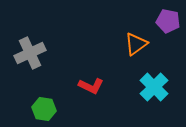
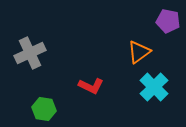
orange triangle: moved 3 px right, 8 px down
